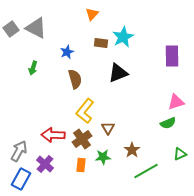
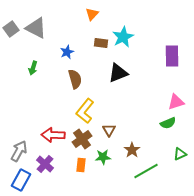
brown triangle: moved 1 px right, 2 px down
blue rectangle: moved 1 px down
